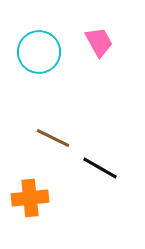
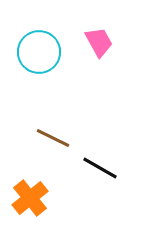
orange cross: rotated 33 degrees counterclockwise
